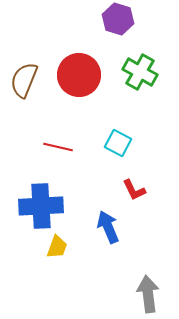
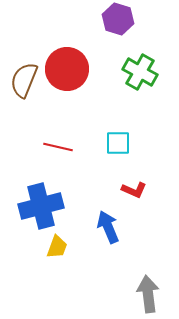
red circle: moved 12 px left, 6 px up
cyan square: rotated 28 degrees counterclockwise
red L-shape: rotated 40 degrees counterclockwise
blue cross: rotated 12 degrees counterclockwise
